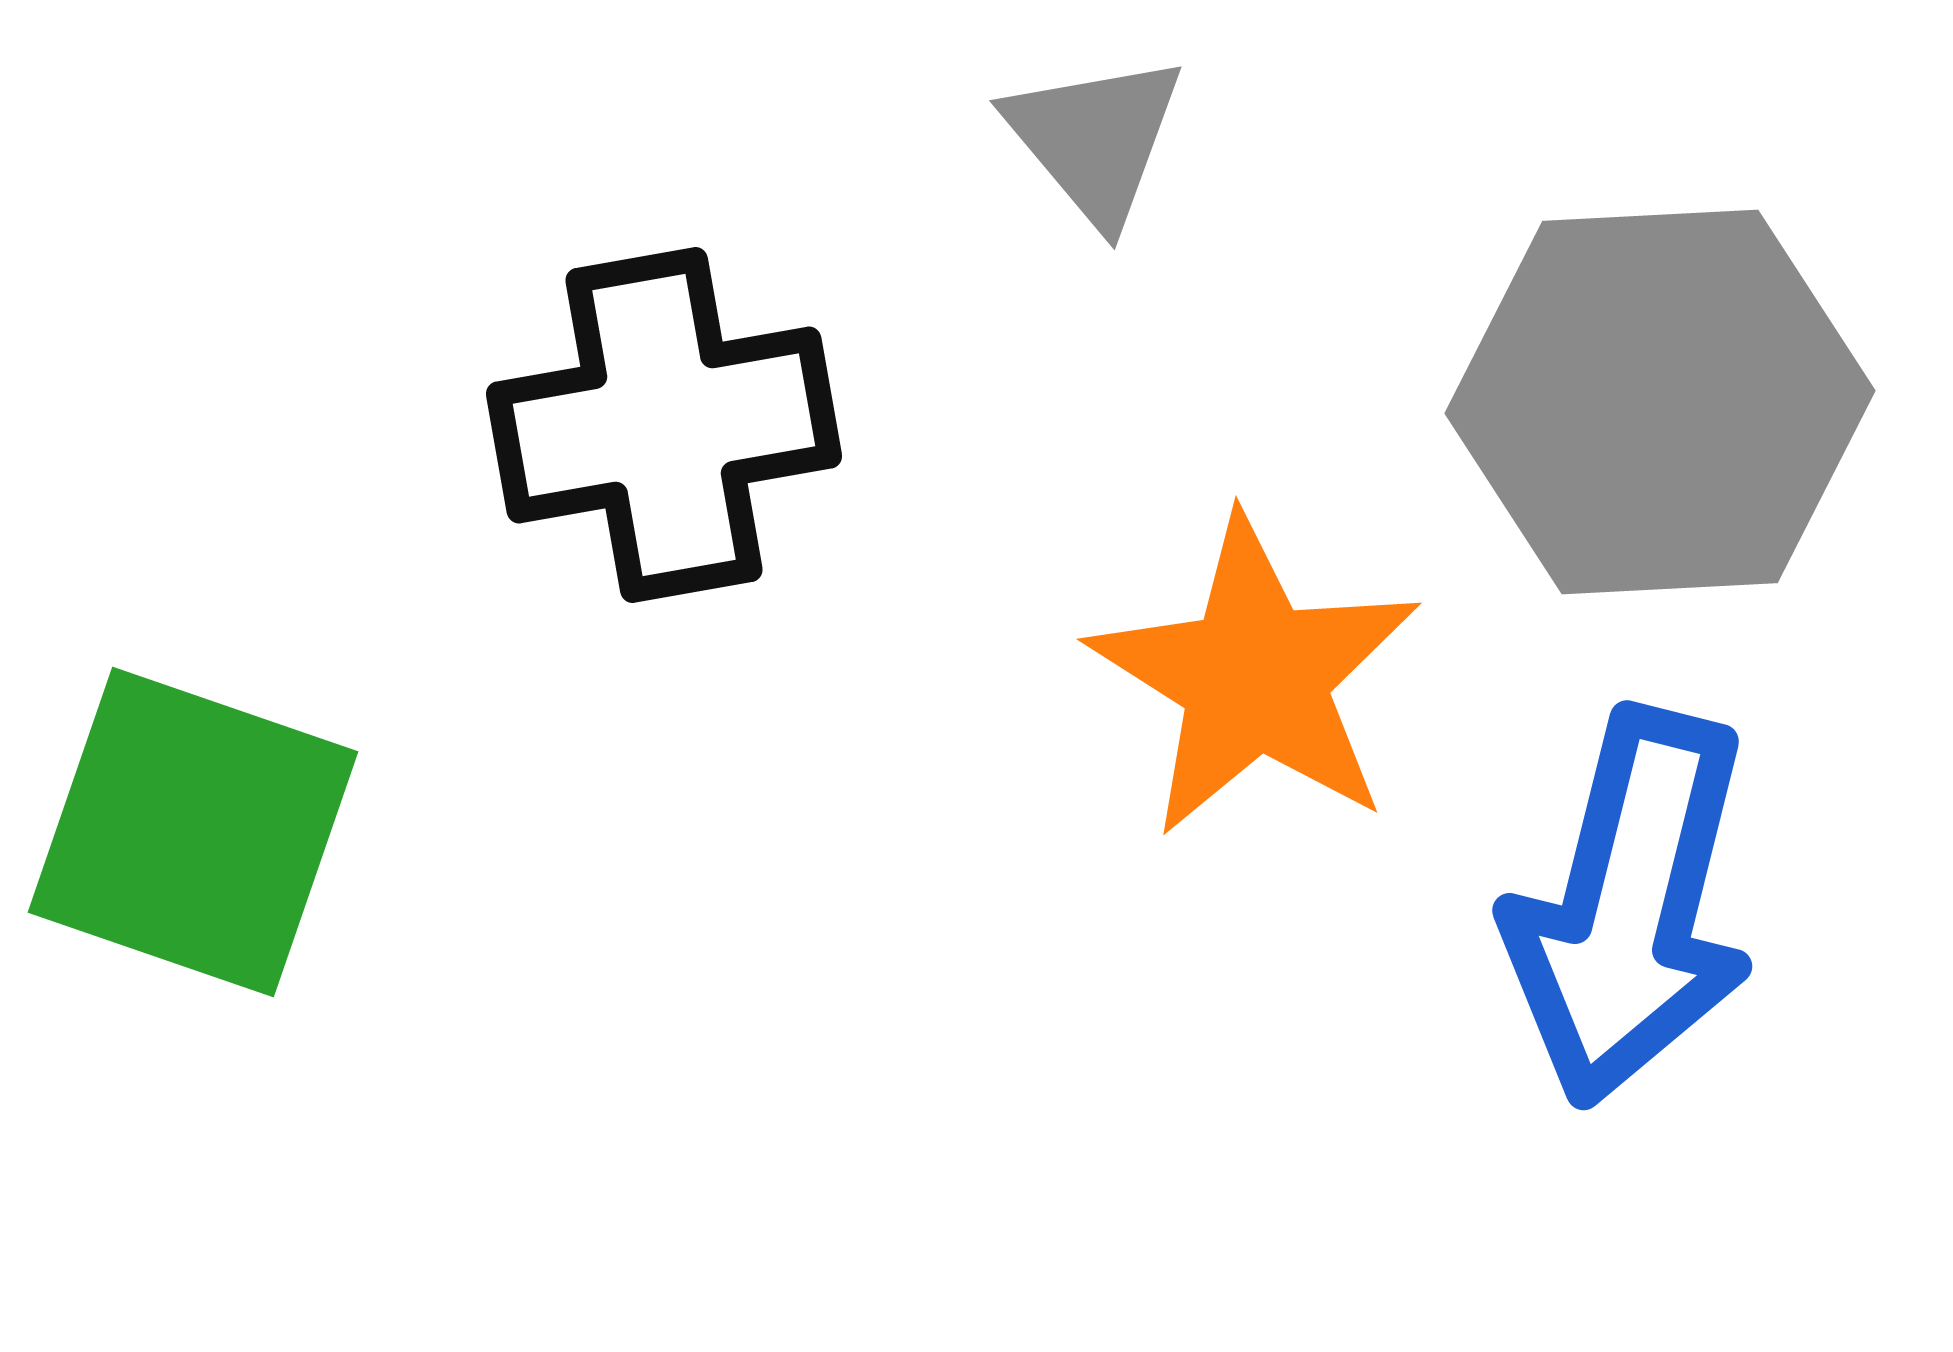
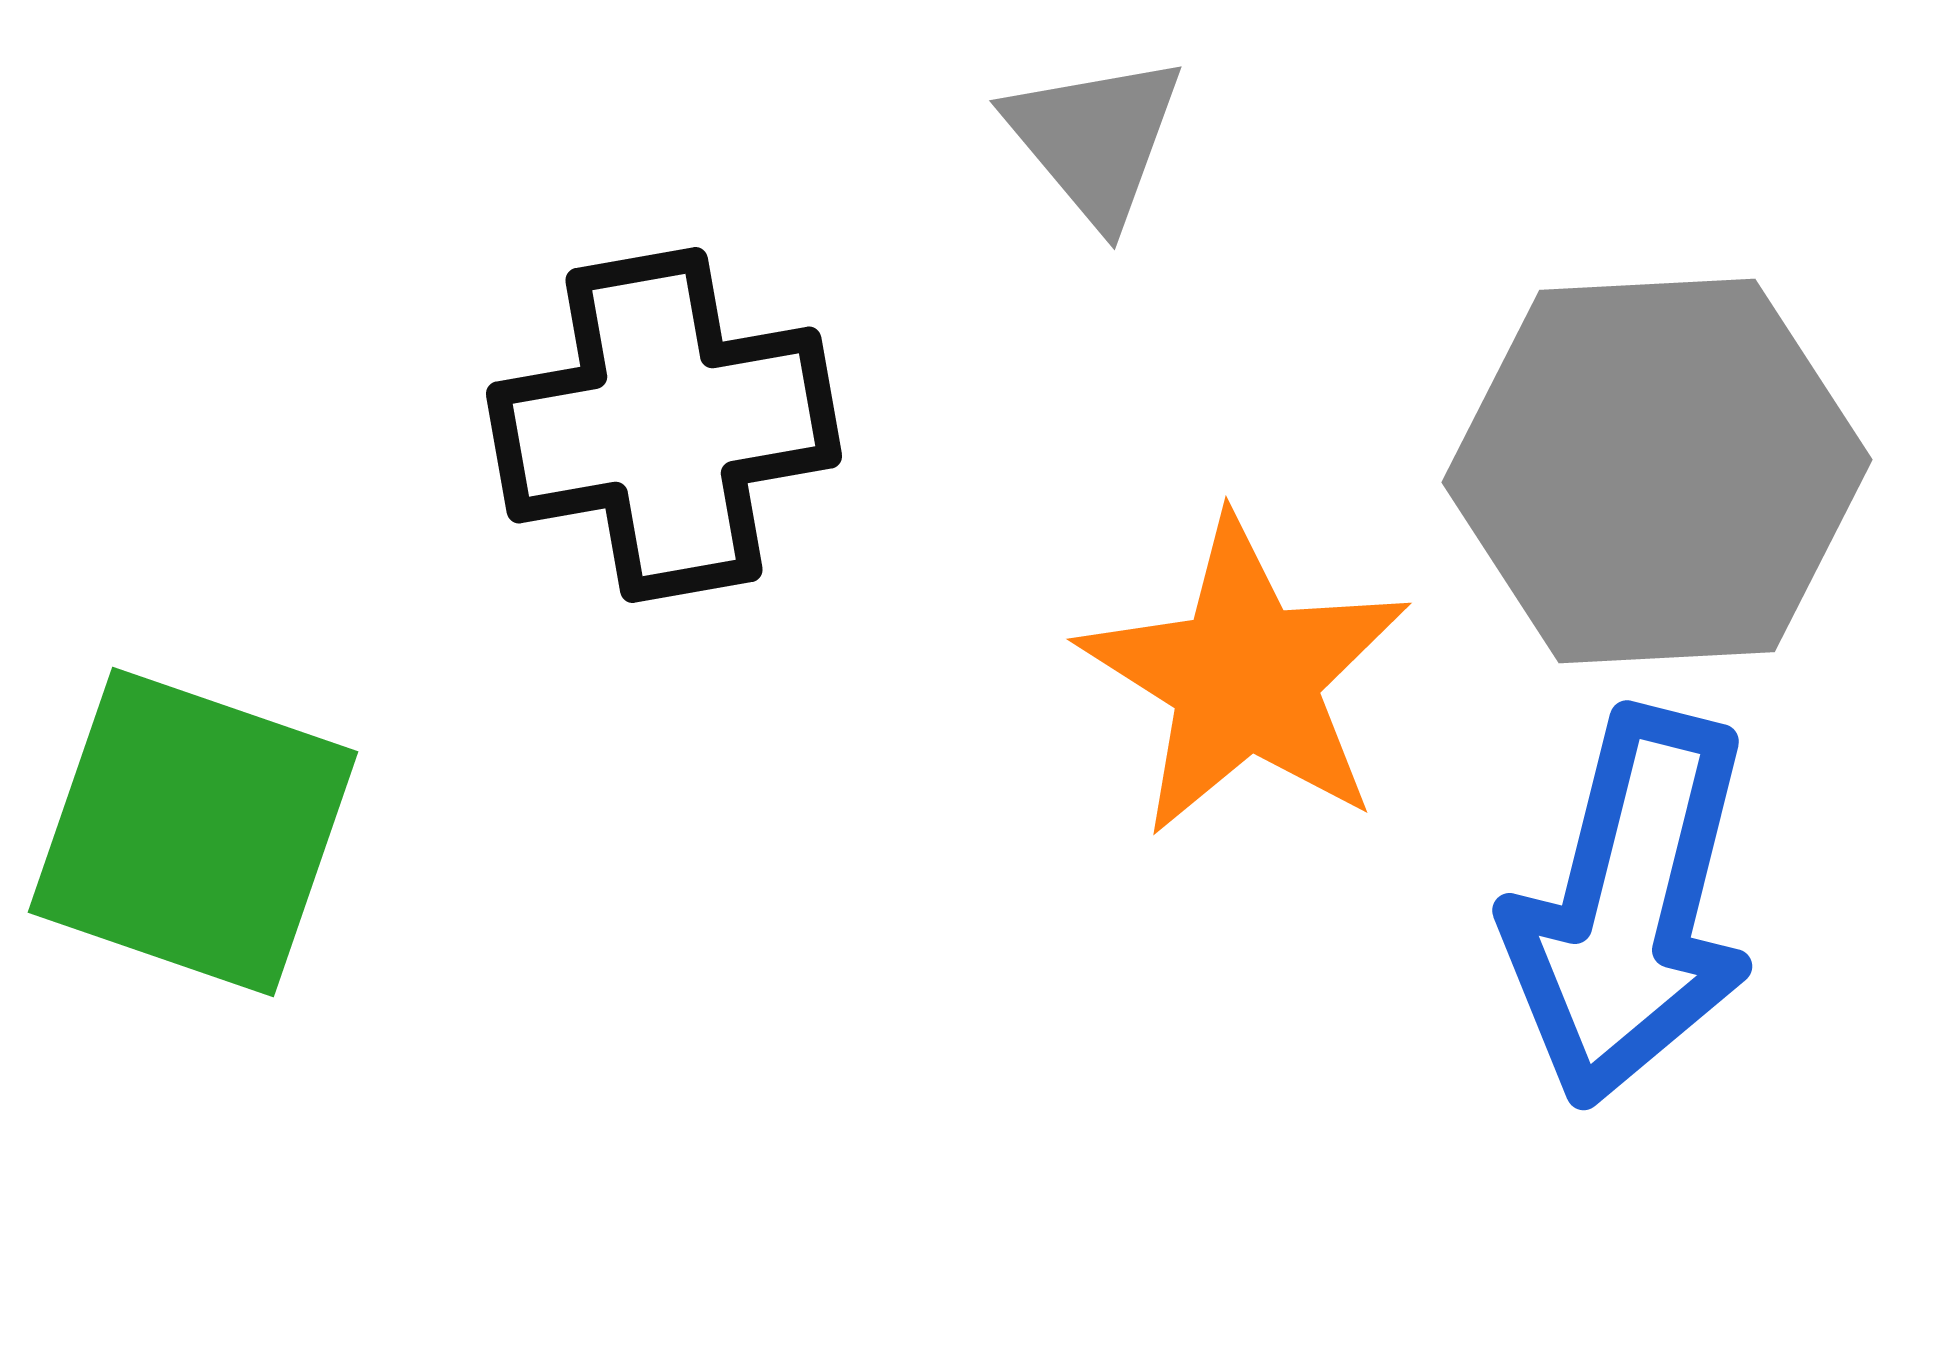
gray hexagon: moved 3 px left, 69 px down
orange star: moved 10 px left
